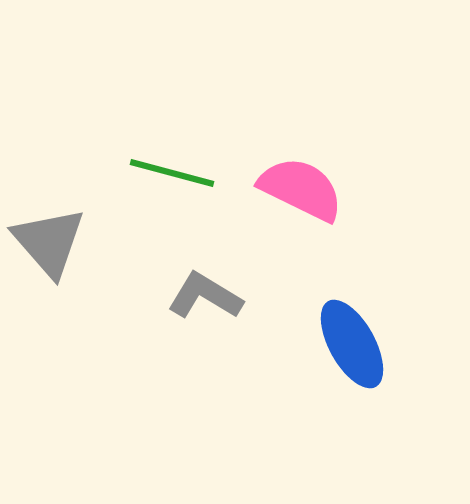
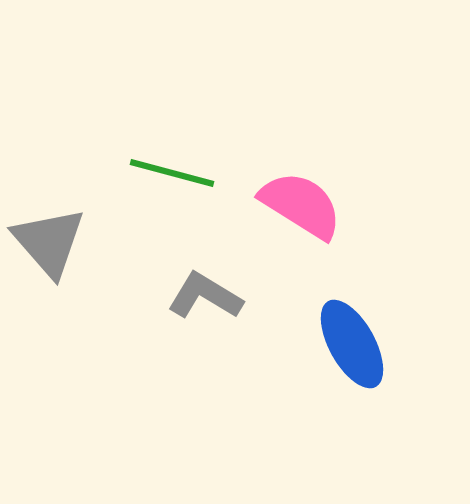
pink semicircle: moved 16 px down; rotated 6 degrees clockwise
